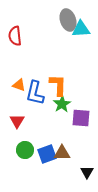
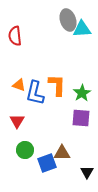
cyan triangle: moved 1 px right
orange L-shape: moved 1 px left
green star: moved 20 px right, 11 px up
blue square: moved 9 px down
